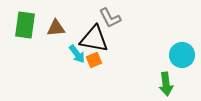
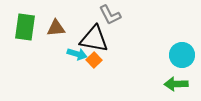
gray L-shape: moved 3 px up
green rectangle: moved 2 px down
cyan arrow: rotated 36 degrees counterclockwise
orange square: rotated 21 degrees counterclockwise
green arrow: moved 10 px right; rotated 95 degrees clockwise
